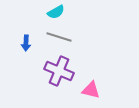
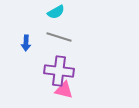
purple cross: rotated 16 degrees counterclockwise
pink triangle: moved 27 px left
